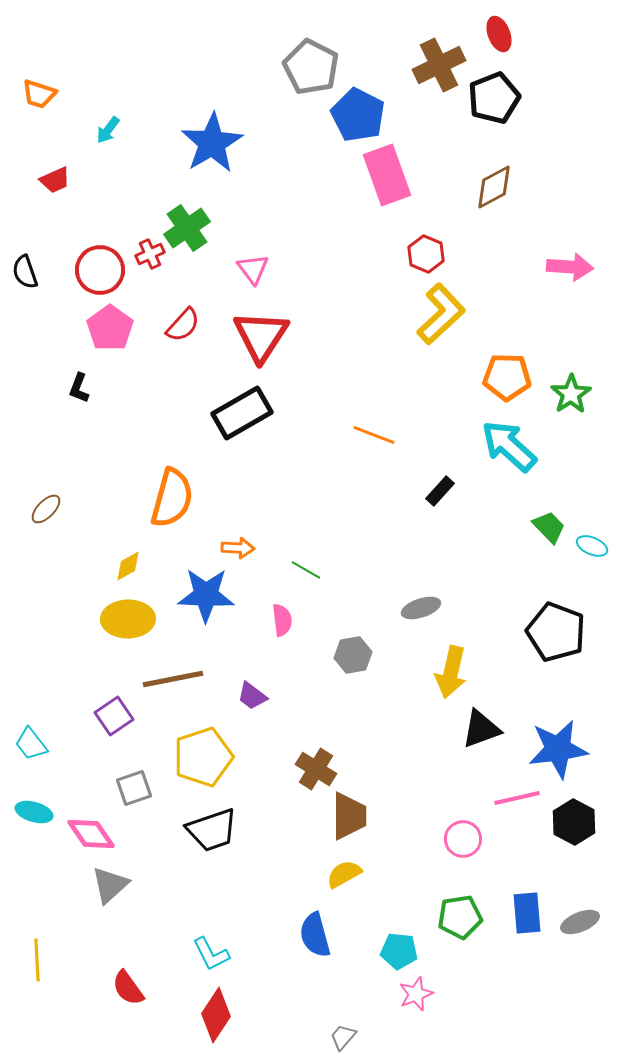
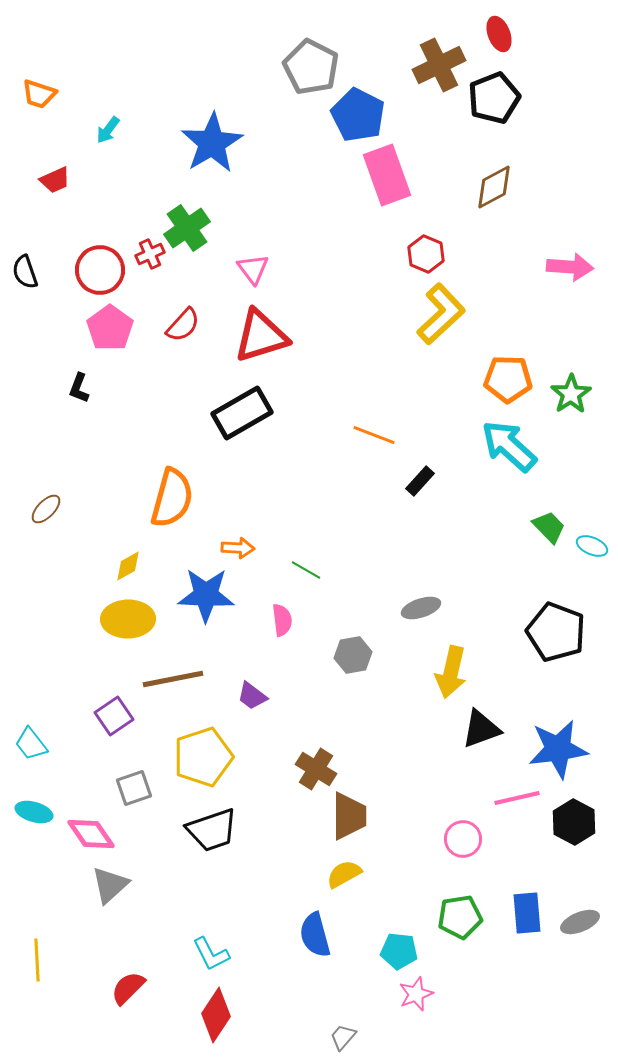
red triangle at (261, 336): rotated 40 degrees clockwise
orange pentagon at (507, 377): moved 1 px right, 2 px down
black rectangle at (440, 491): moved 20 px left, 10 px up
red semicircle at (128, 988): rotated 81 degrees clockwise
